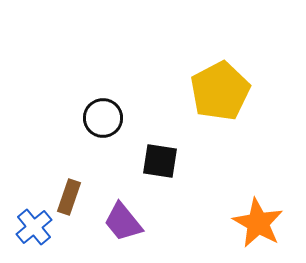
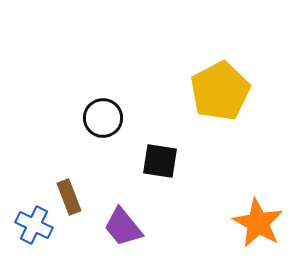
brown rectangle: rotated 40 degrees counterclockwise
purple trapezoid: moved 5 px down
blue cross: moved 2 px up; rotated 24 degrees counterclockwise
